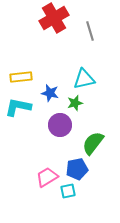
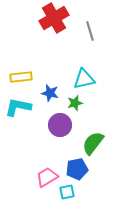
cyan square: moved 1 px left, 1 px down
